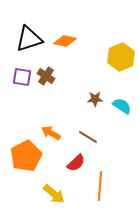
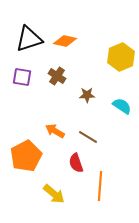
brown cross: moved 11 px right
brown star: moved 8 px left, 4 px up
orange arrow: moved 4 px right, 2 px up
red semicircle: rotated 114 degrees clockwise
